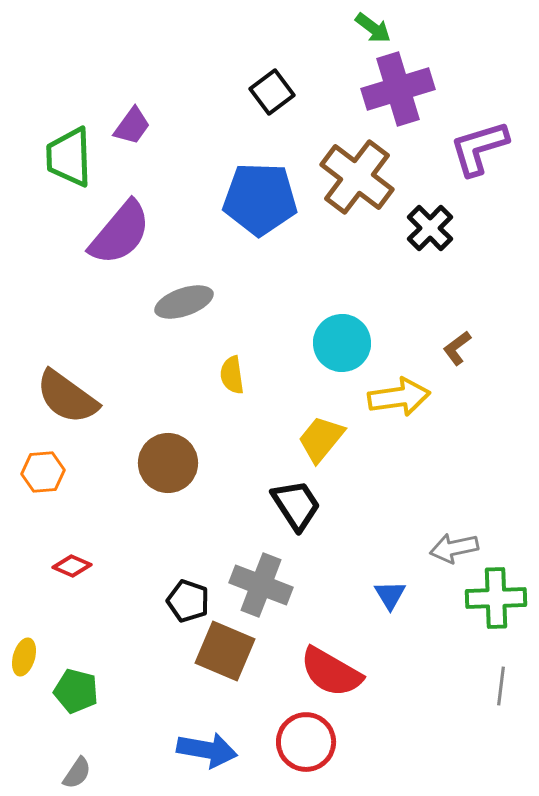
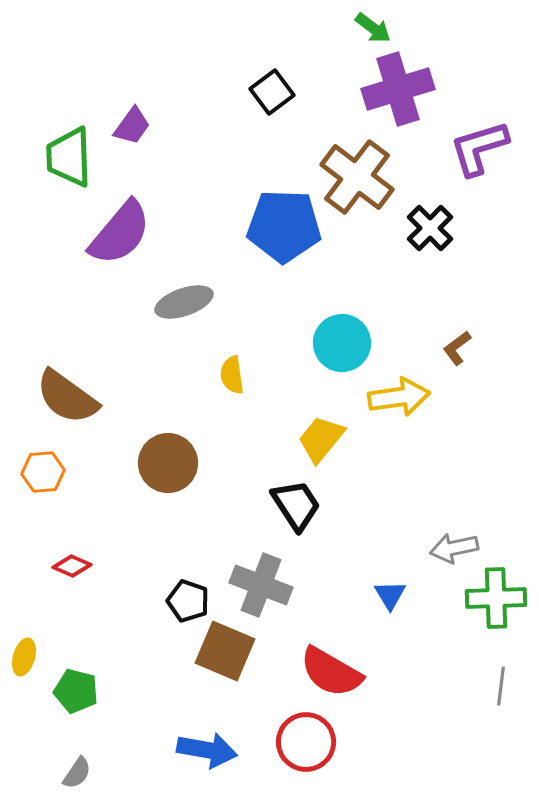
blue pentagon: moved 24 px right, 27 px down
